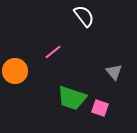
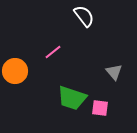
pink square: rotated 12 degrees counterclockwise
